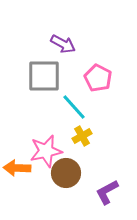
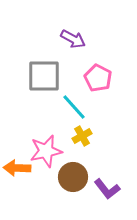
purple arrow: moved 10 px right, 5 px up
brown circle: moved 7 px right, 4 px down
purple L-shape: moved 3 px up; rotated 100 degrees counterclockwise
